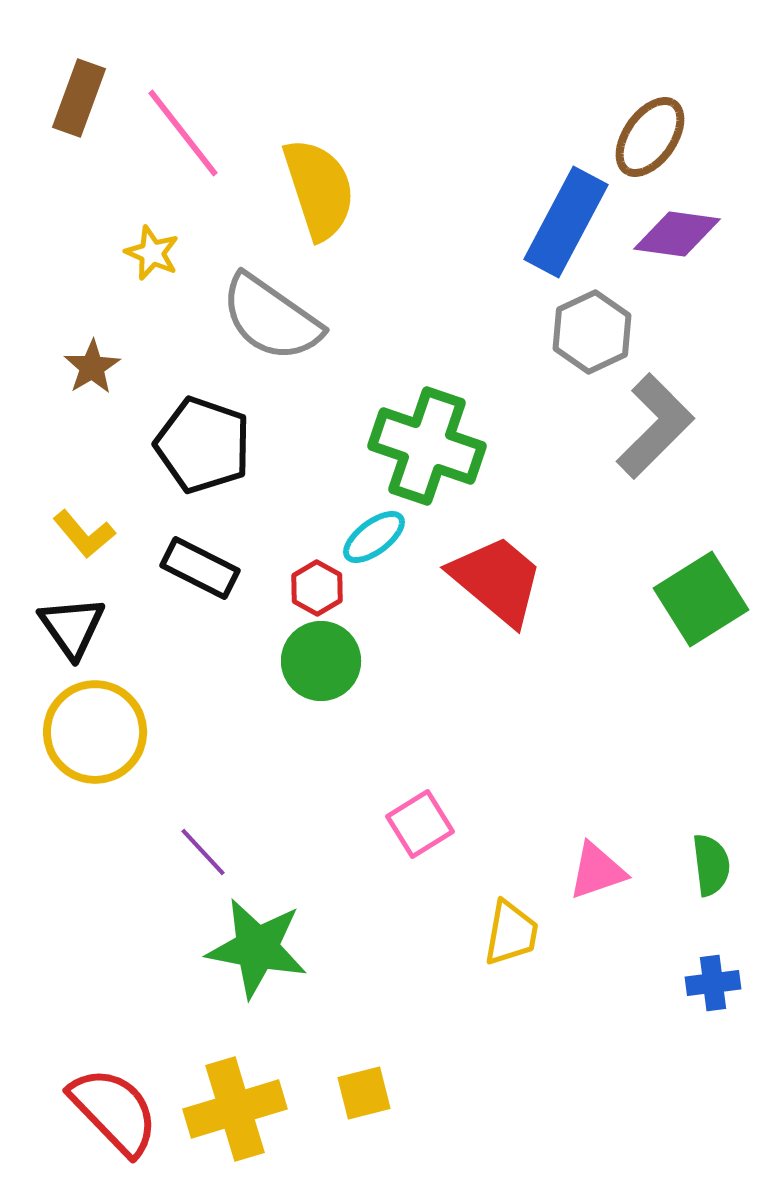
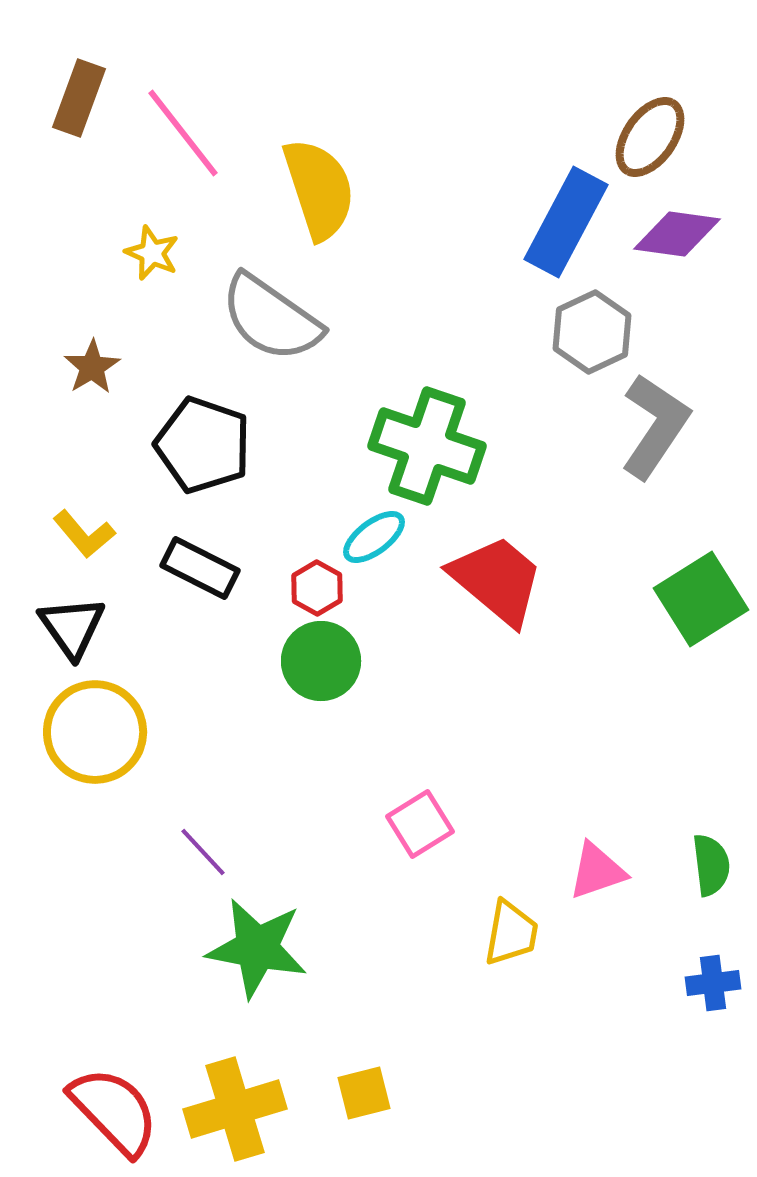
gray L-shape: rotated 11 degrees counterclockwise
